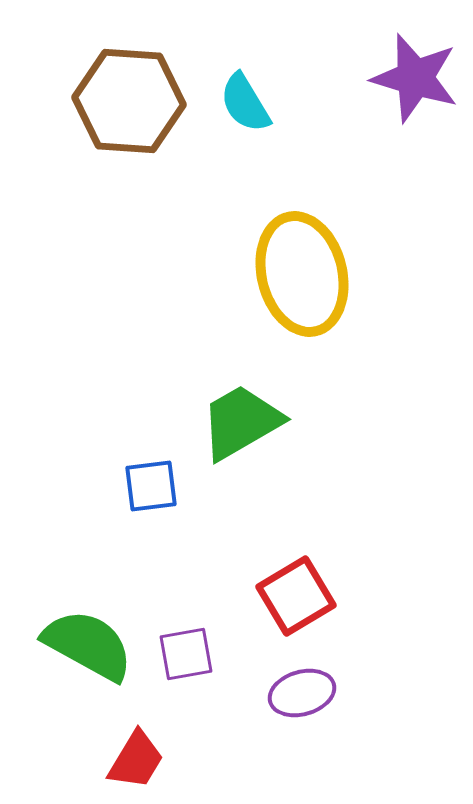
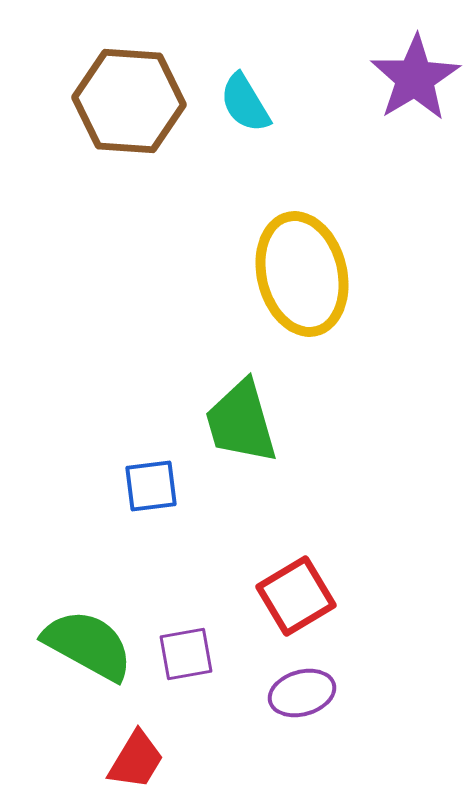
purple star: rotated 24 degrees clockwise
green trapezoid: rotated 76 degrees counterclockwise
